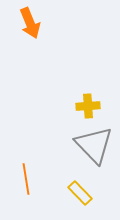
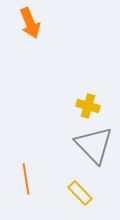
yellow cross: rotated 20 degrees clockwise
